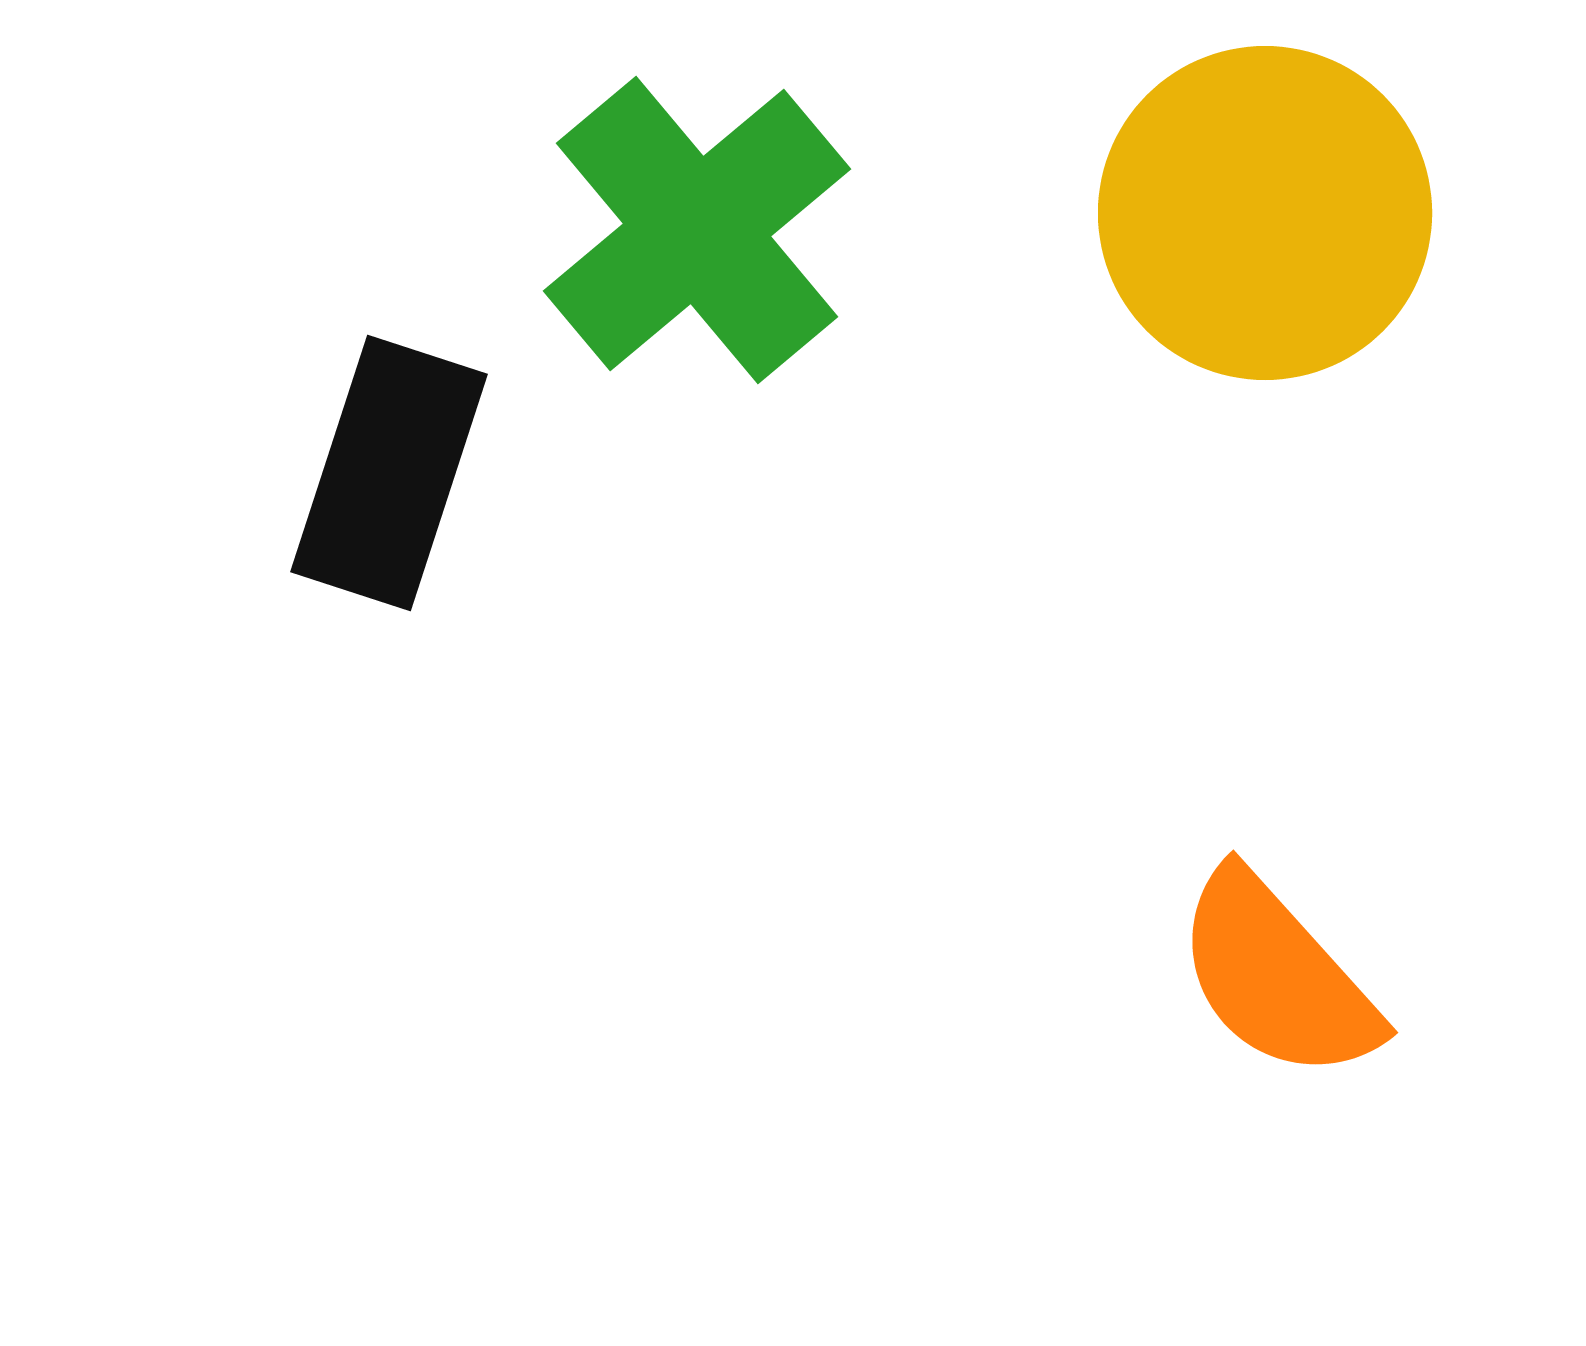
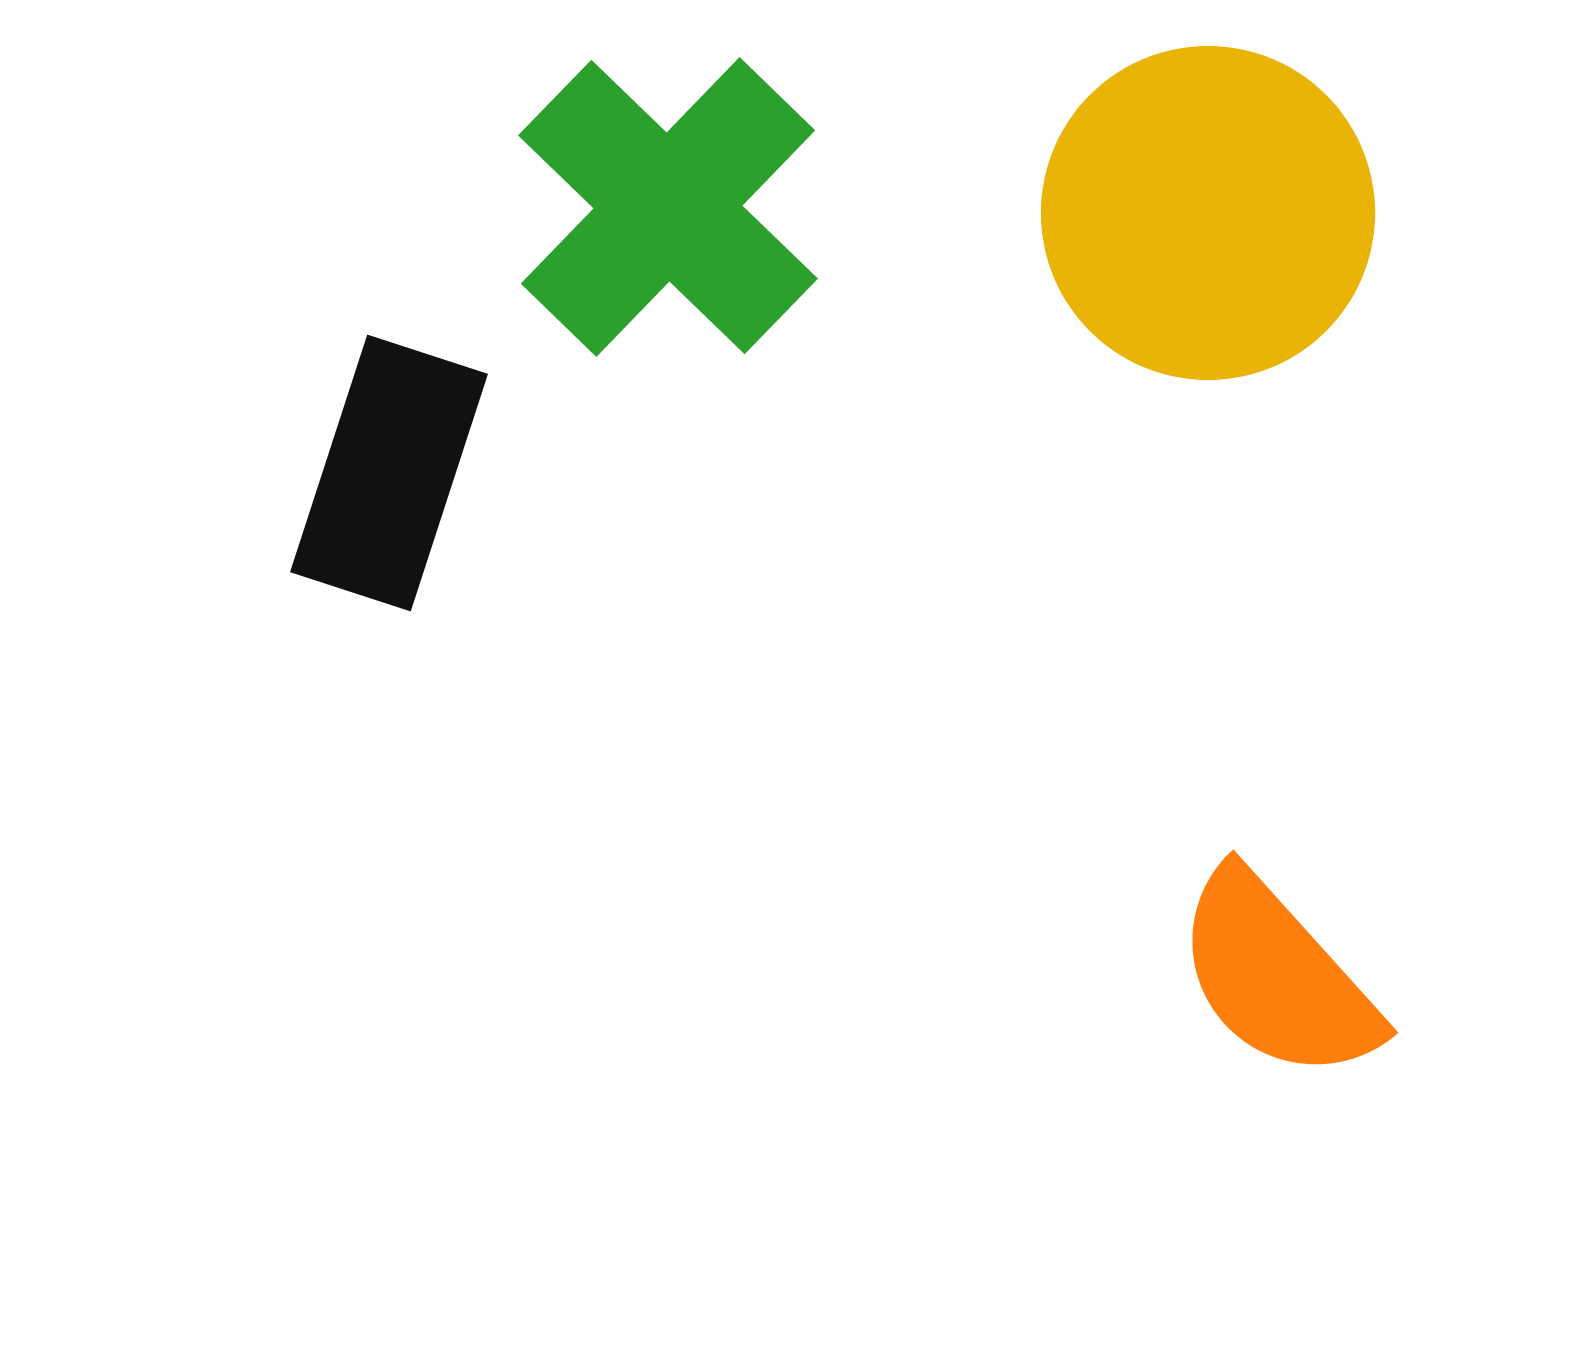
yellow circle: moved 57 px left
green cross: moved 29 px left, 23 px up; rotated 6 degrees counterclockwise
